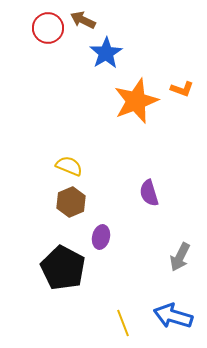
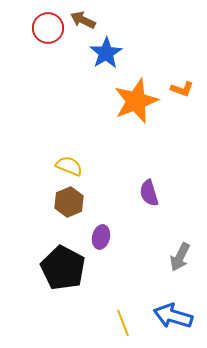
brown hexagon: moved 2 px left
